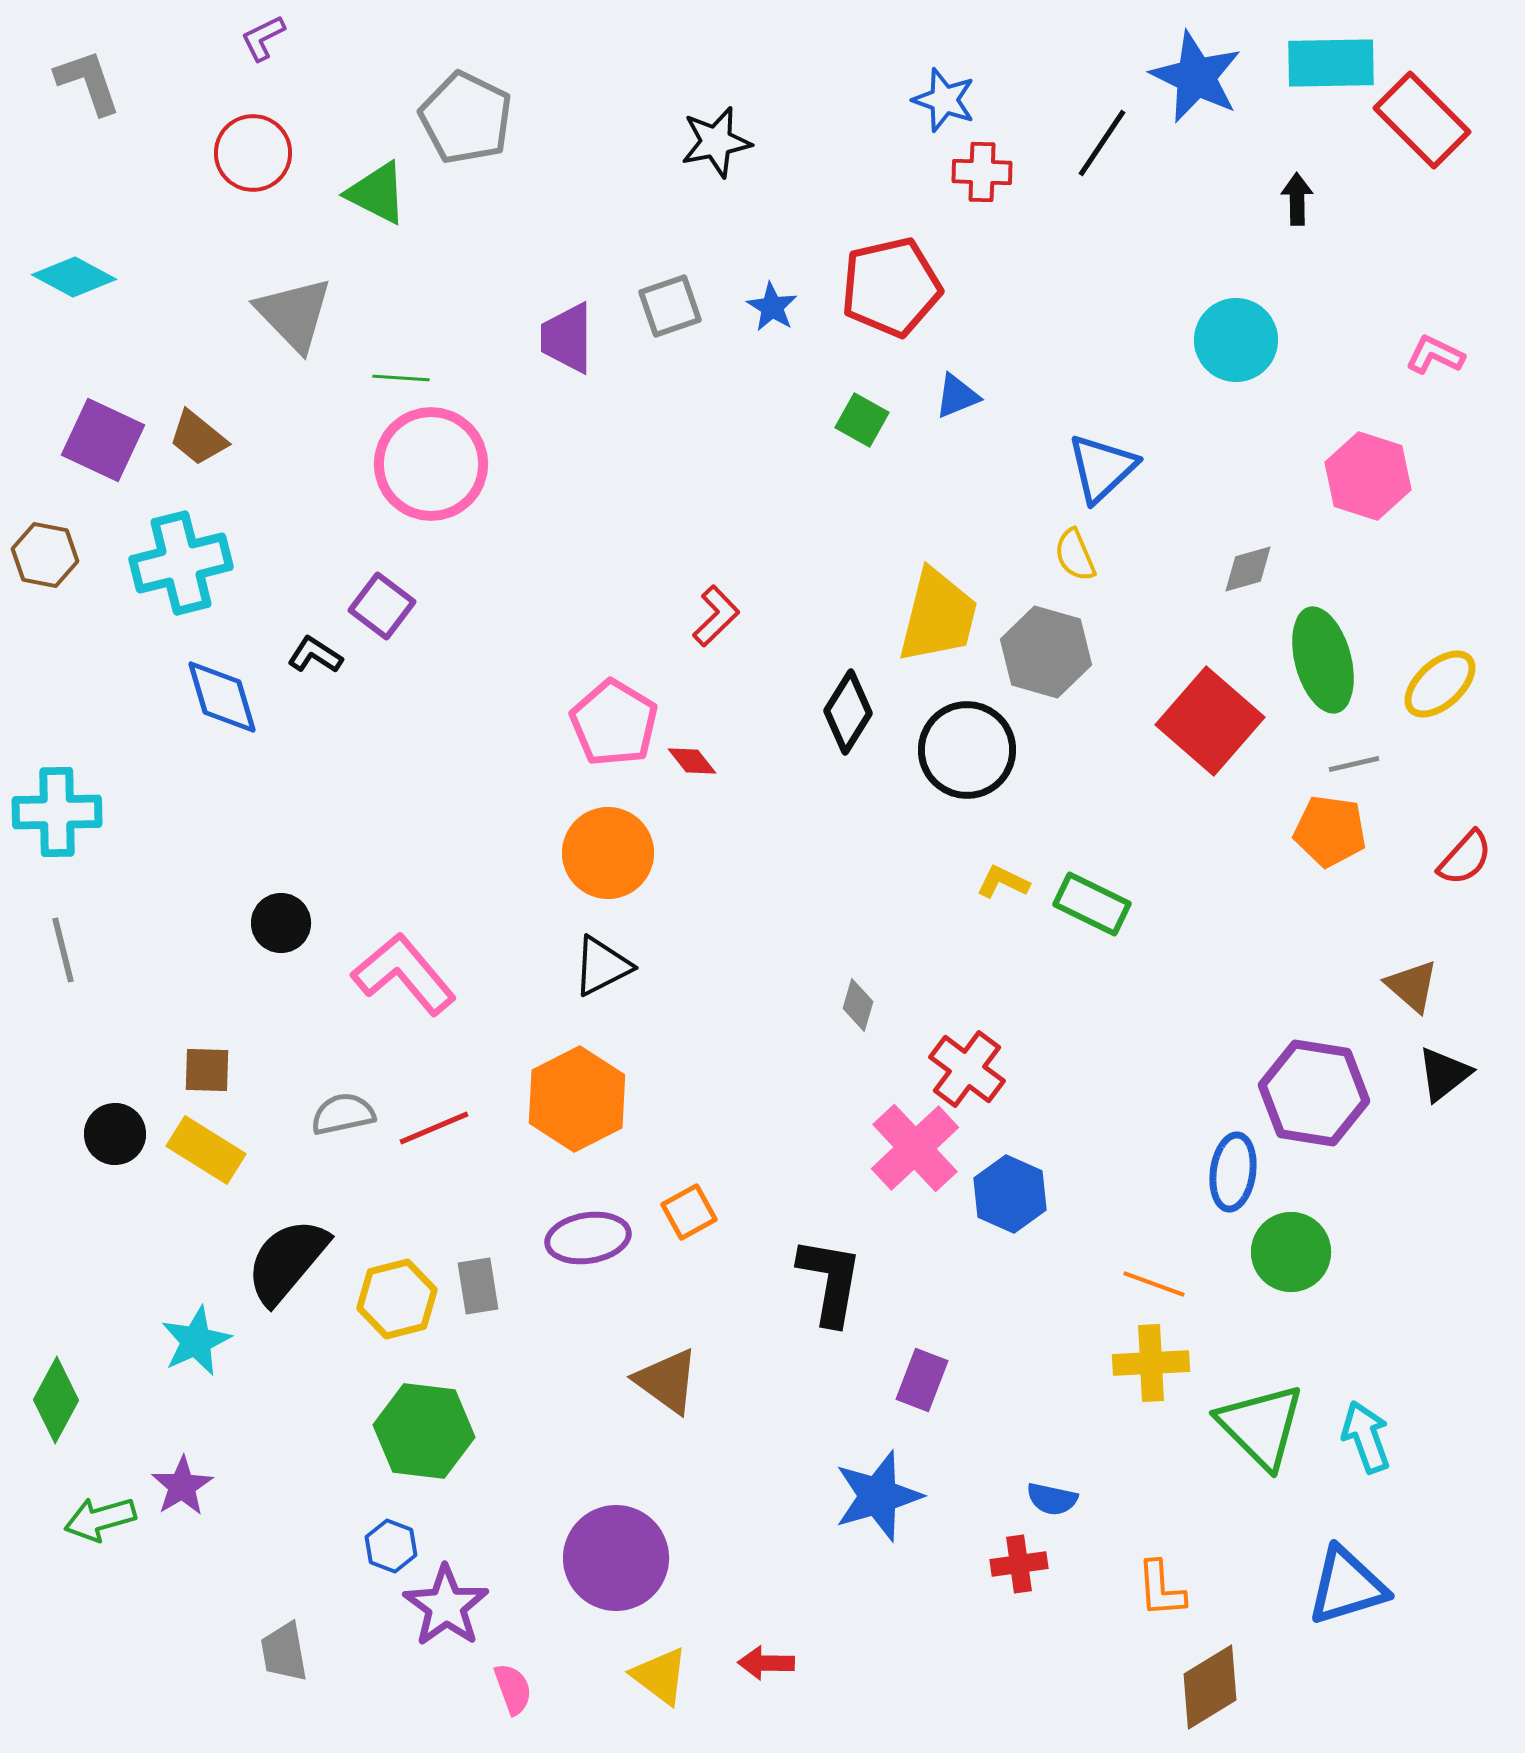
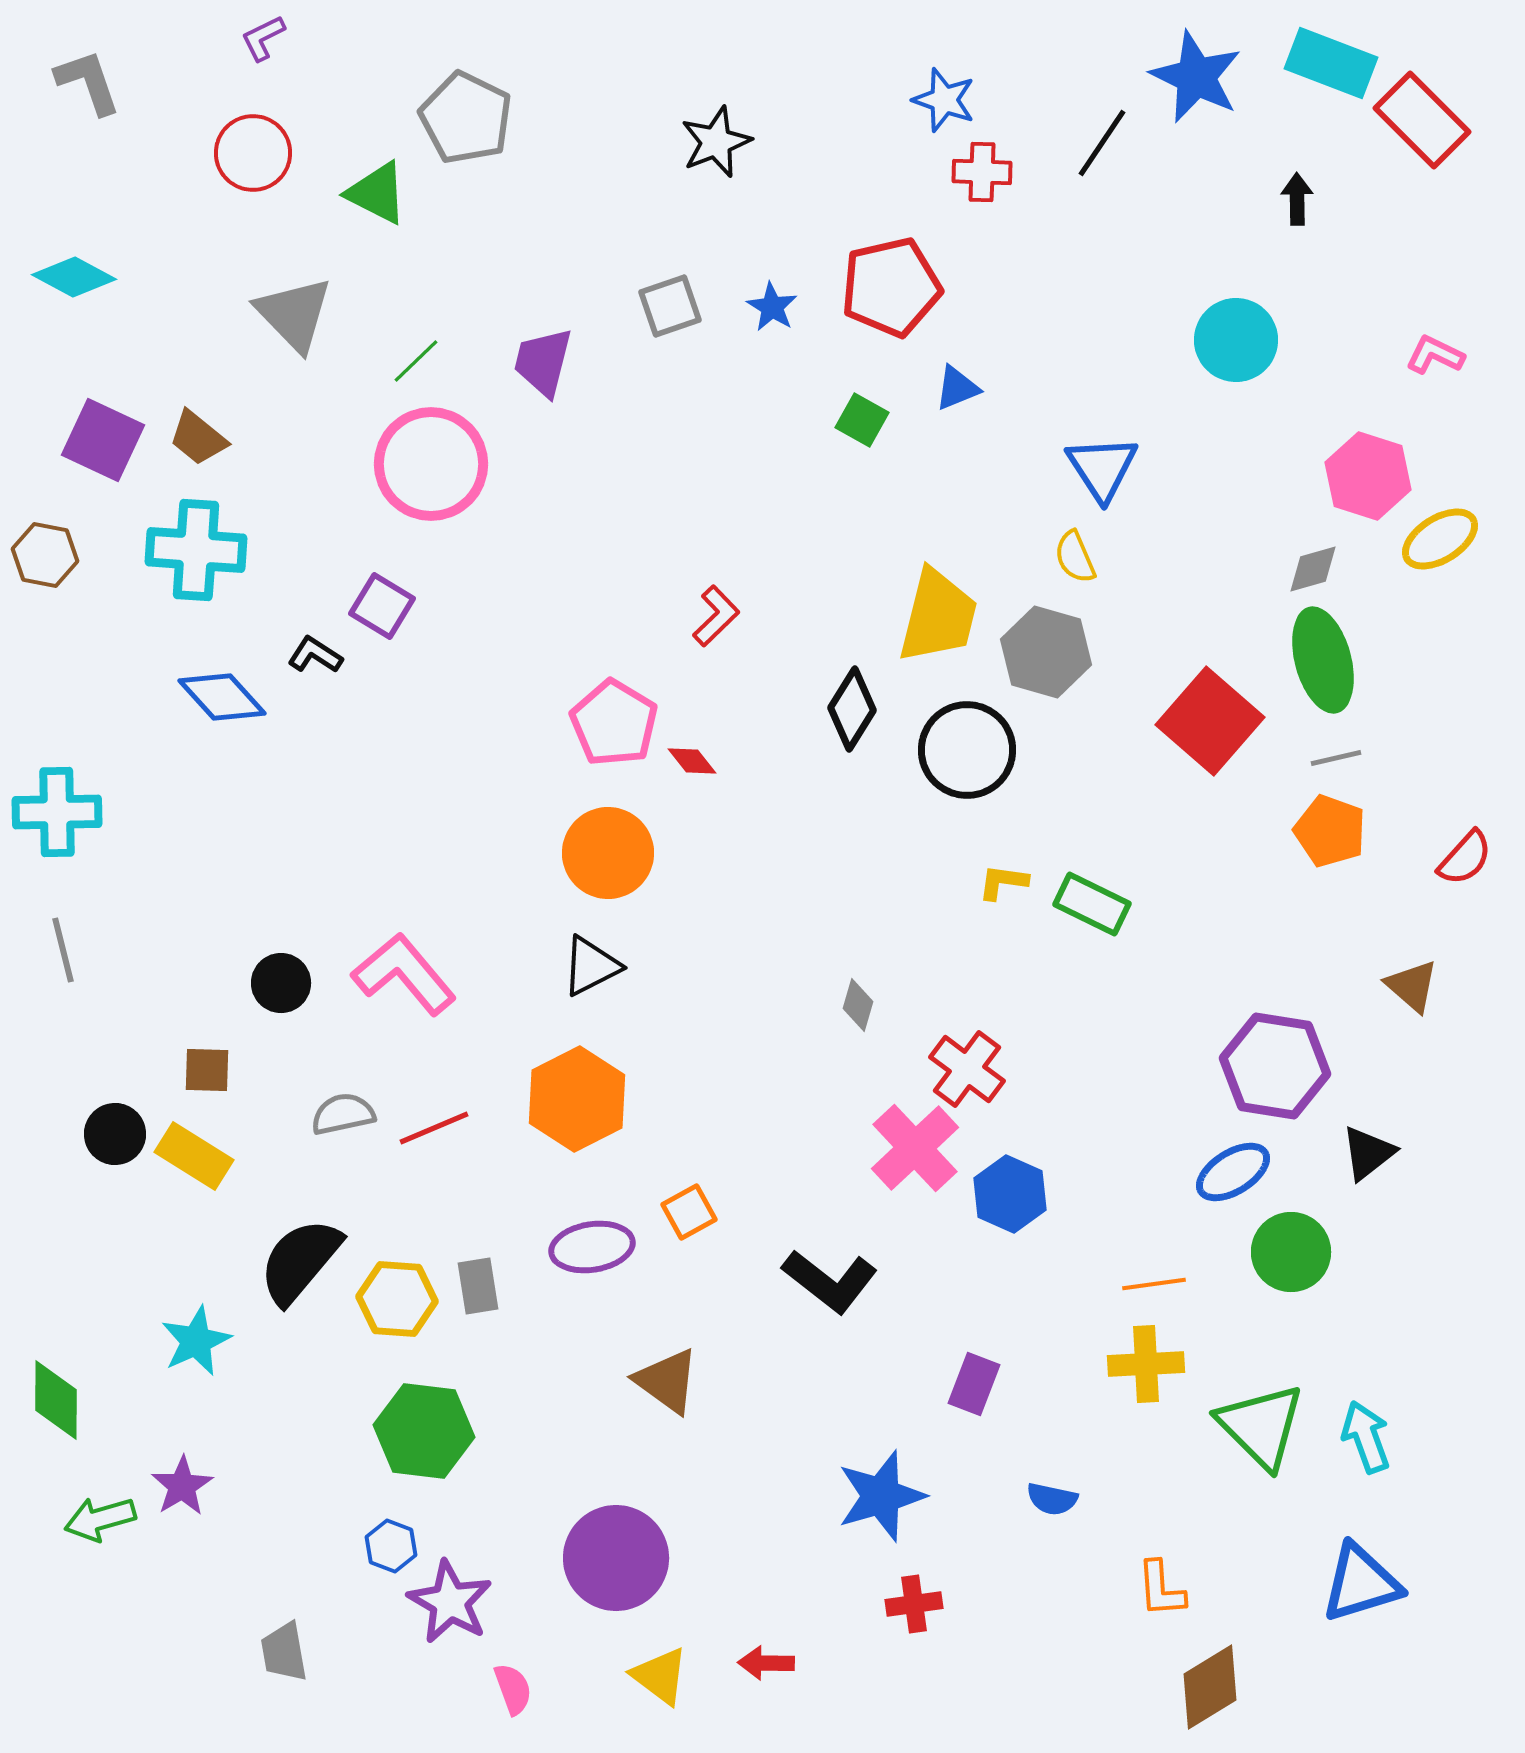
cyan rectangle at (1331, 63): rotated 22 degrees clockwise
black star at (716, 142): rotated 10 degrees counterclockwise
purple trapezoid at (567, 338): moved 24 px left, 24 px down; rotated 14 degrees clockwise
green line at (401, 378): moved 15 px right, 17 px up; rotated 48 degrees counterclockwise
blue triangle at (957, 396): moved 8 px up
blue triangle at (1102, 468): rotated 20 degrees counterclockwise
yellow semicircle at (1075, 555): moved 2 px down
cyan cross at (181, 563): moved 15 px right, 13 px up; rotated 18 degrees clockwise
gray diamond at (1248, 569): moved 65 px right
purple square at (382, 606): rotated 6 degrees counterclockwise
yellow ellipse at (1440, 684): moved 145 px up; rotated 10 degrees clockwise
blue diamond at (222, 697): rotated 26 degrees counterclockwise
black diamond at (848, 712): moved 4 px right, 3 px up
gray line at (1354, 764): moved 18 px left, 6 px up
orange pentagon at (1330, 831): rotated 12 degrees clockwise
yellow L-shape at (1003, 882): rotated 18 degrees counterclockwise
black circle at (281, 923): moved 60 px down
black triangle at (602, 966): moved 11 px left
black triangle at (1444, 1074): moved 76 px left, 79 px down
purple hexagon at (1314, 1093): moved 39 px left, 27 px up
yellow rectangle at (206, 1150): moved 12 px left, 6 px down
blue ellipse at (1233, 1172): rotated 50 degrees clockwise
purple ellipse at (588, 1238): moved 4 px right, 9 px down
black semicircle at (287, 1261): moved 13 px right
black L-shape at (830, 1281): rotated 118 degrees clockwise
orange line at (1154, 1284): rotated 28 degrees counterclockwise
yellow hexagon at (397, 1299): rotated 18 degrees clockwise
yellow cross at (1151, 1363): moved 5 px left, 1 px down
purple rectangle at (922, 1380): moved 52 px right, 4 px down
green diamond at (56, 1400): rotated 28 degrees counterclockwise
blue star at (878, 1496): moved 3 px right
red cross at (1019, 1564): moved 105 px left, 40 px down
blue triangle at (1347, 1586): moved 14 px right, 3 px up
purple star at (446, 1606): moved 4 px right, 4 px up; rotated 6 degrees counterclockwise
